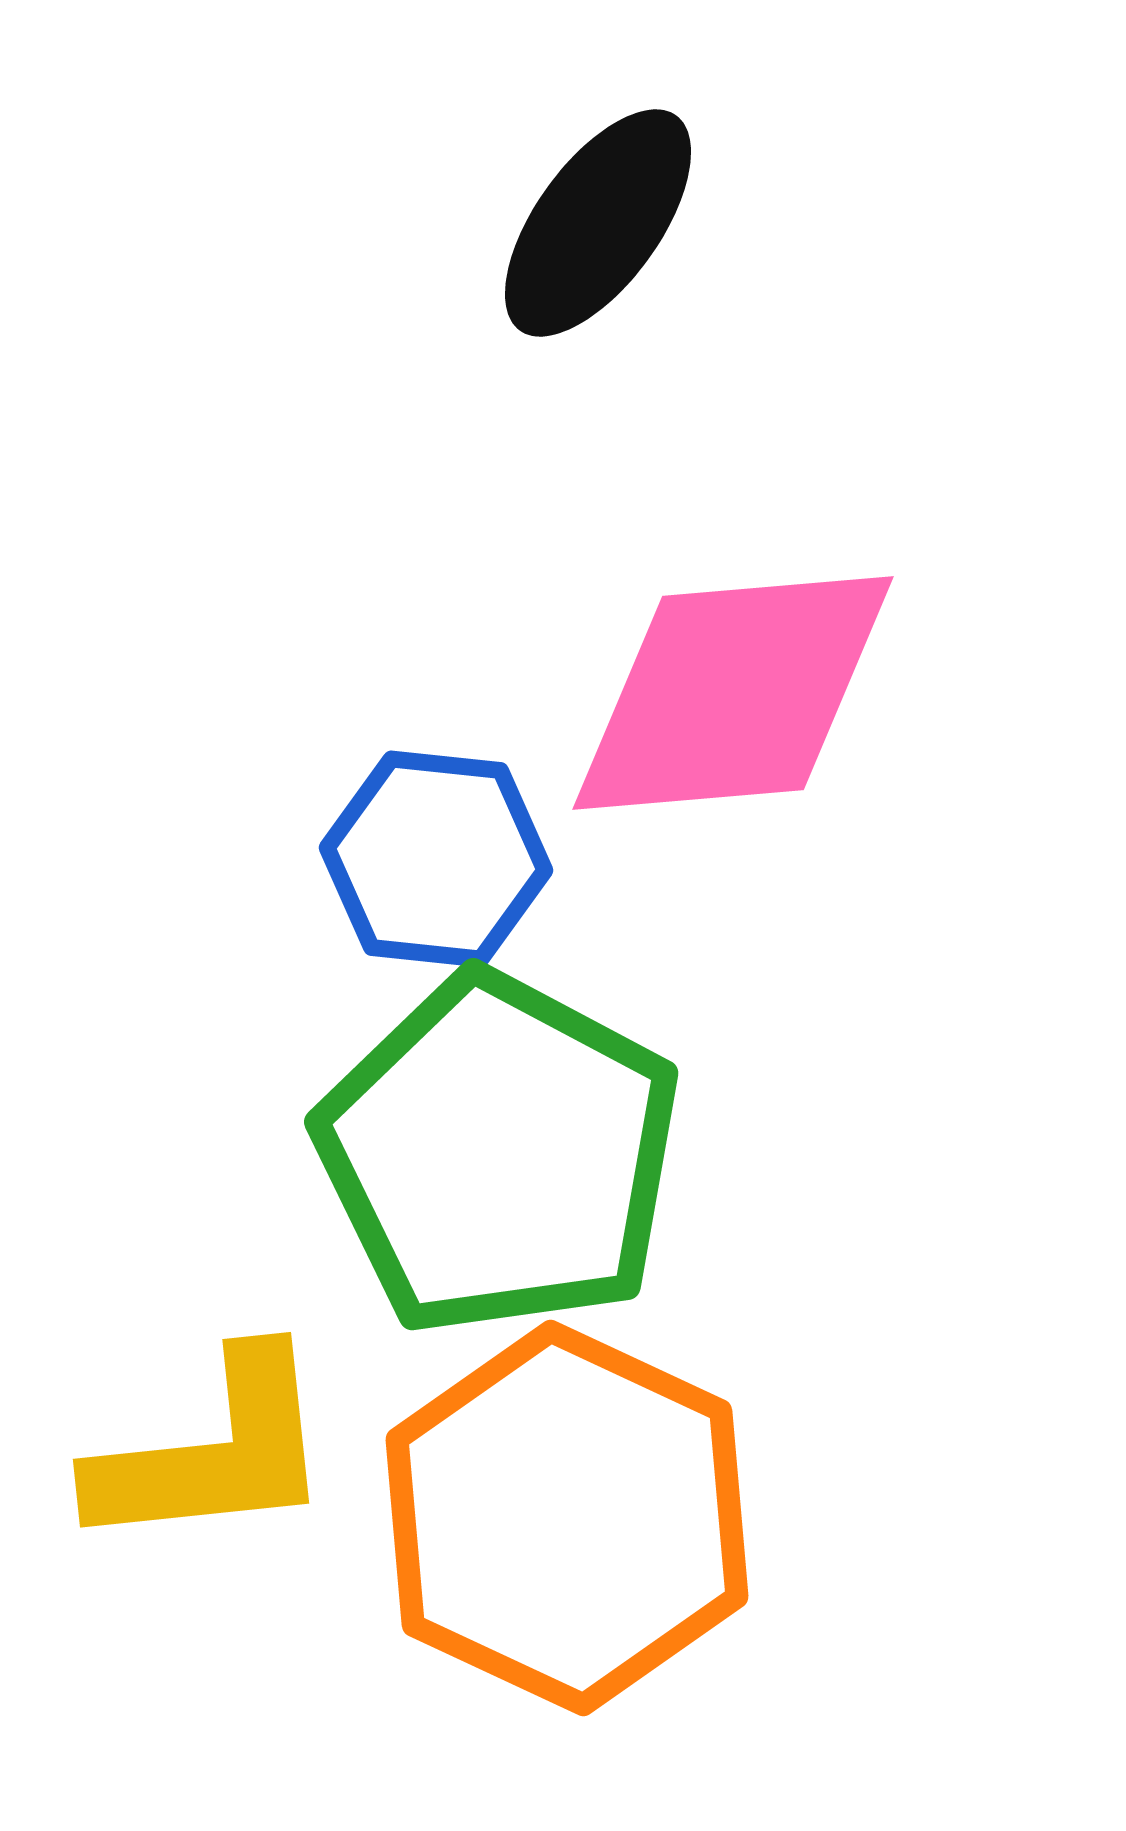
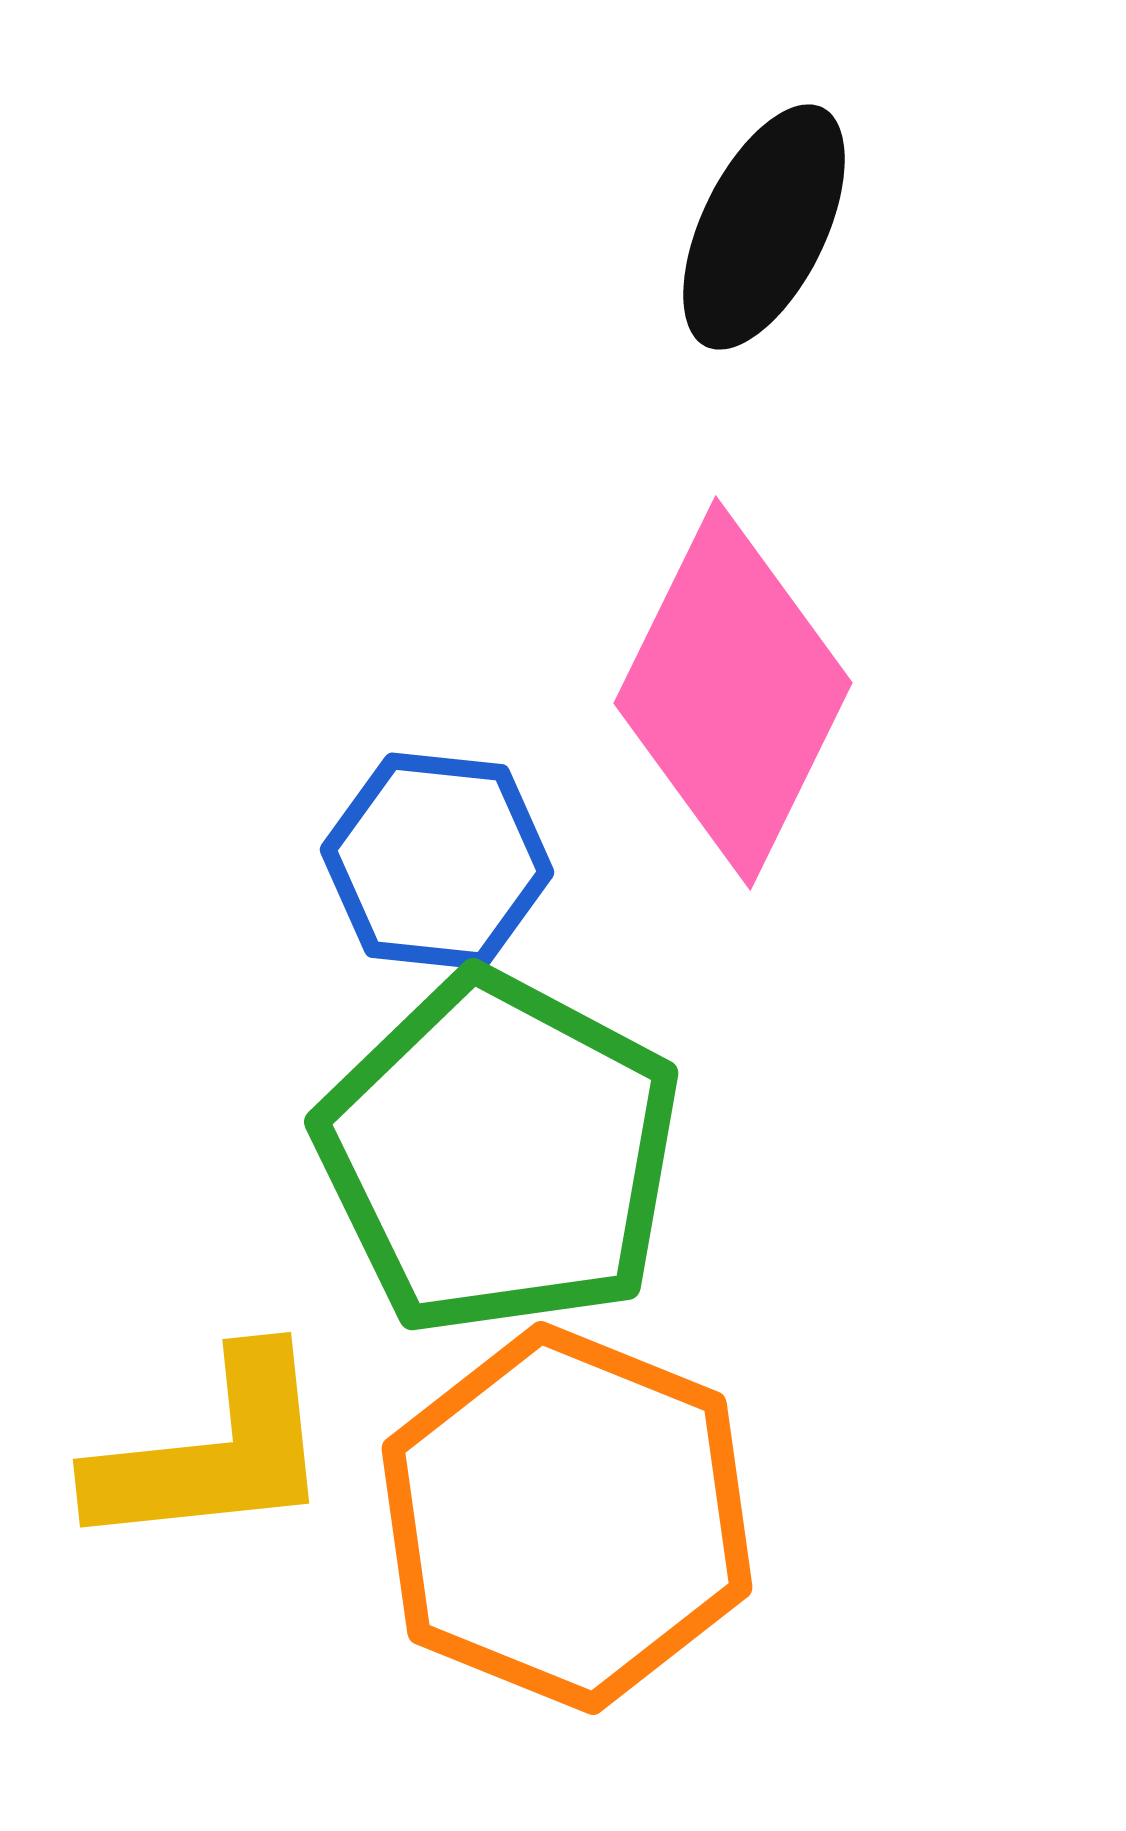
black ellipse: moved 166 px right, 4 px down; rotated 10 degrees counterclockwise
pink diamond: rotated 59 degrees counterclockwise
blue hexagon: moved 1 px right, 2 px down
orange hexagon: rotated 3 degrees counterclockwise
